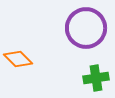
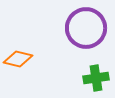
orange diamond: rotated 32 degrees counterclockwise
